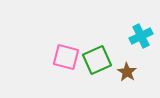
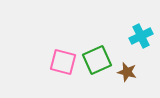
pink square: moved 3 px left, 5 px down
brown star: rotated 18 degrees counterclockwise
